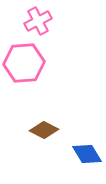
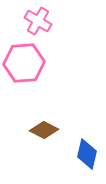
pink cross: rotated 32 degrees counterclockwise
blue diamond: rotated 44 degrees clockwise
